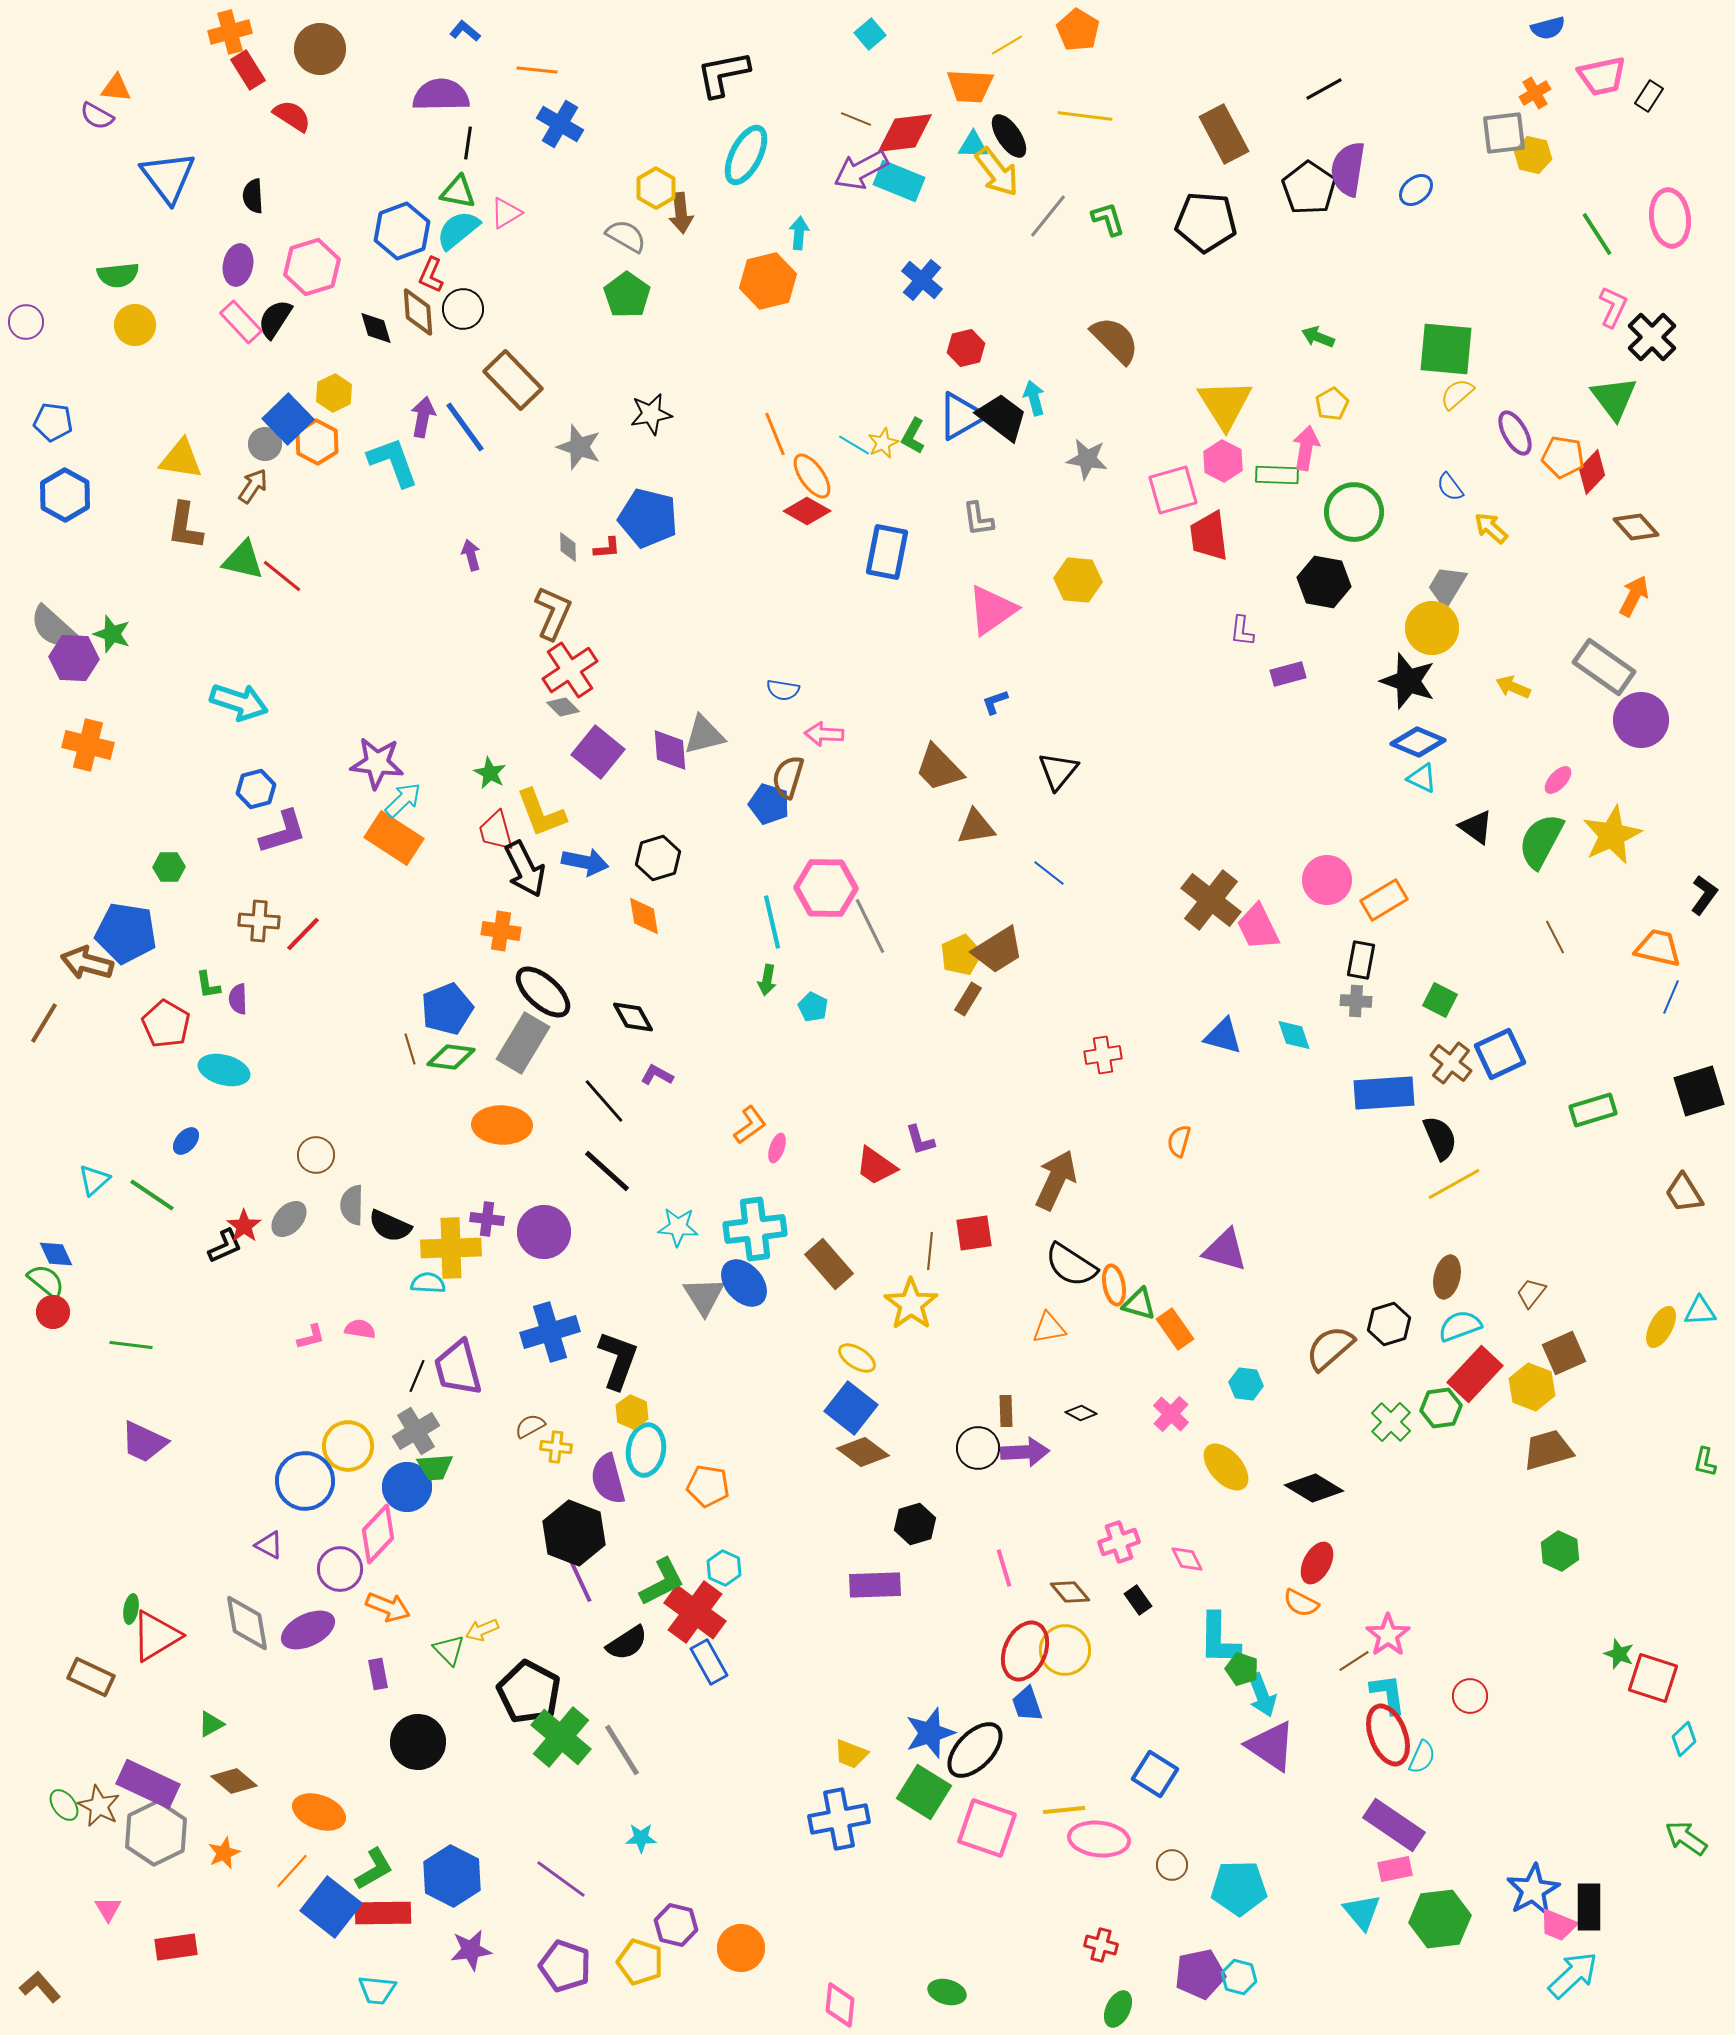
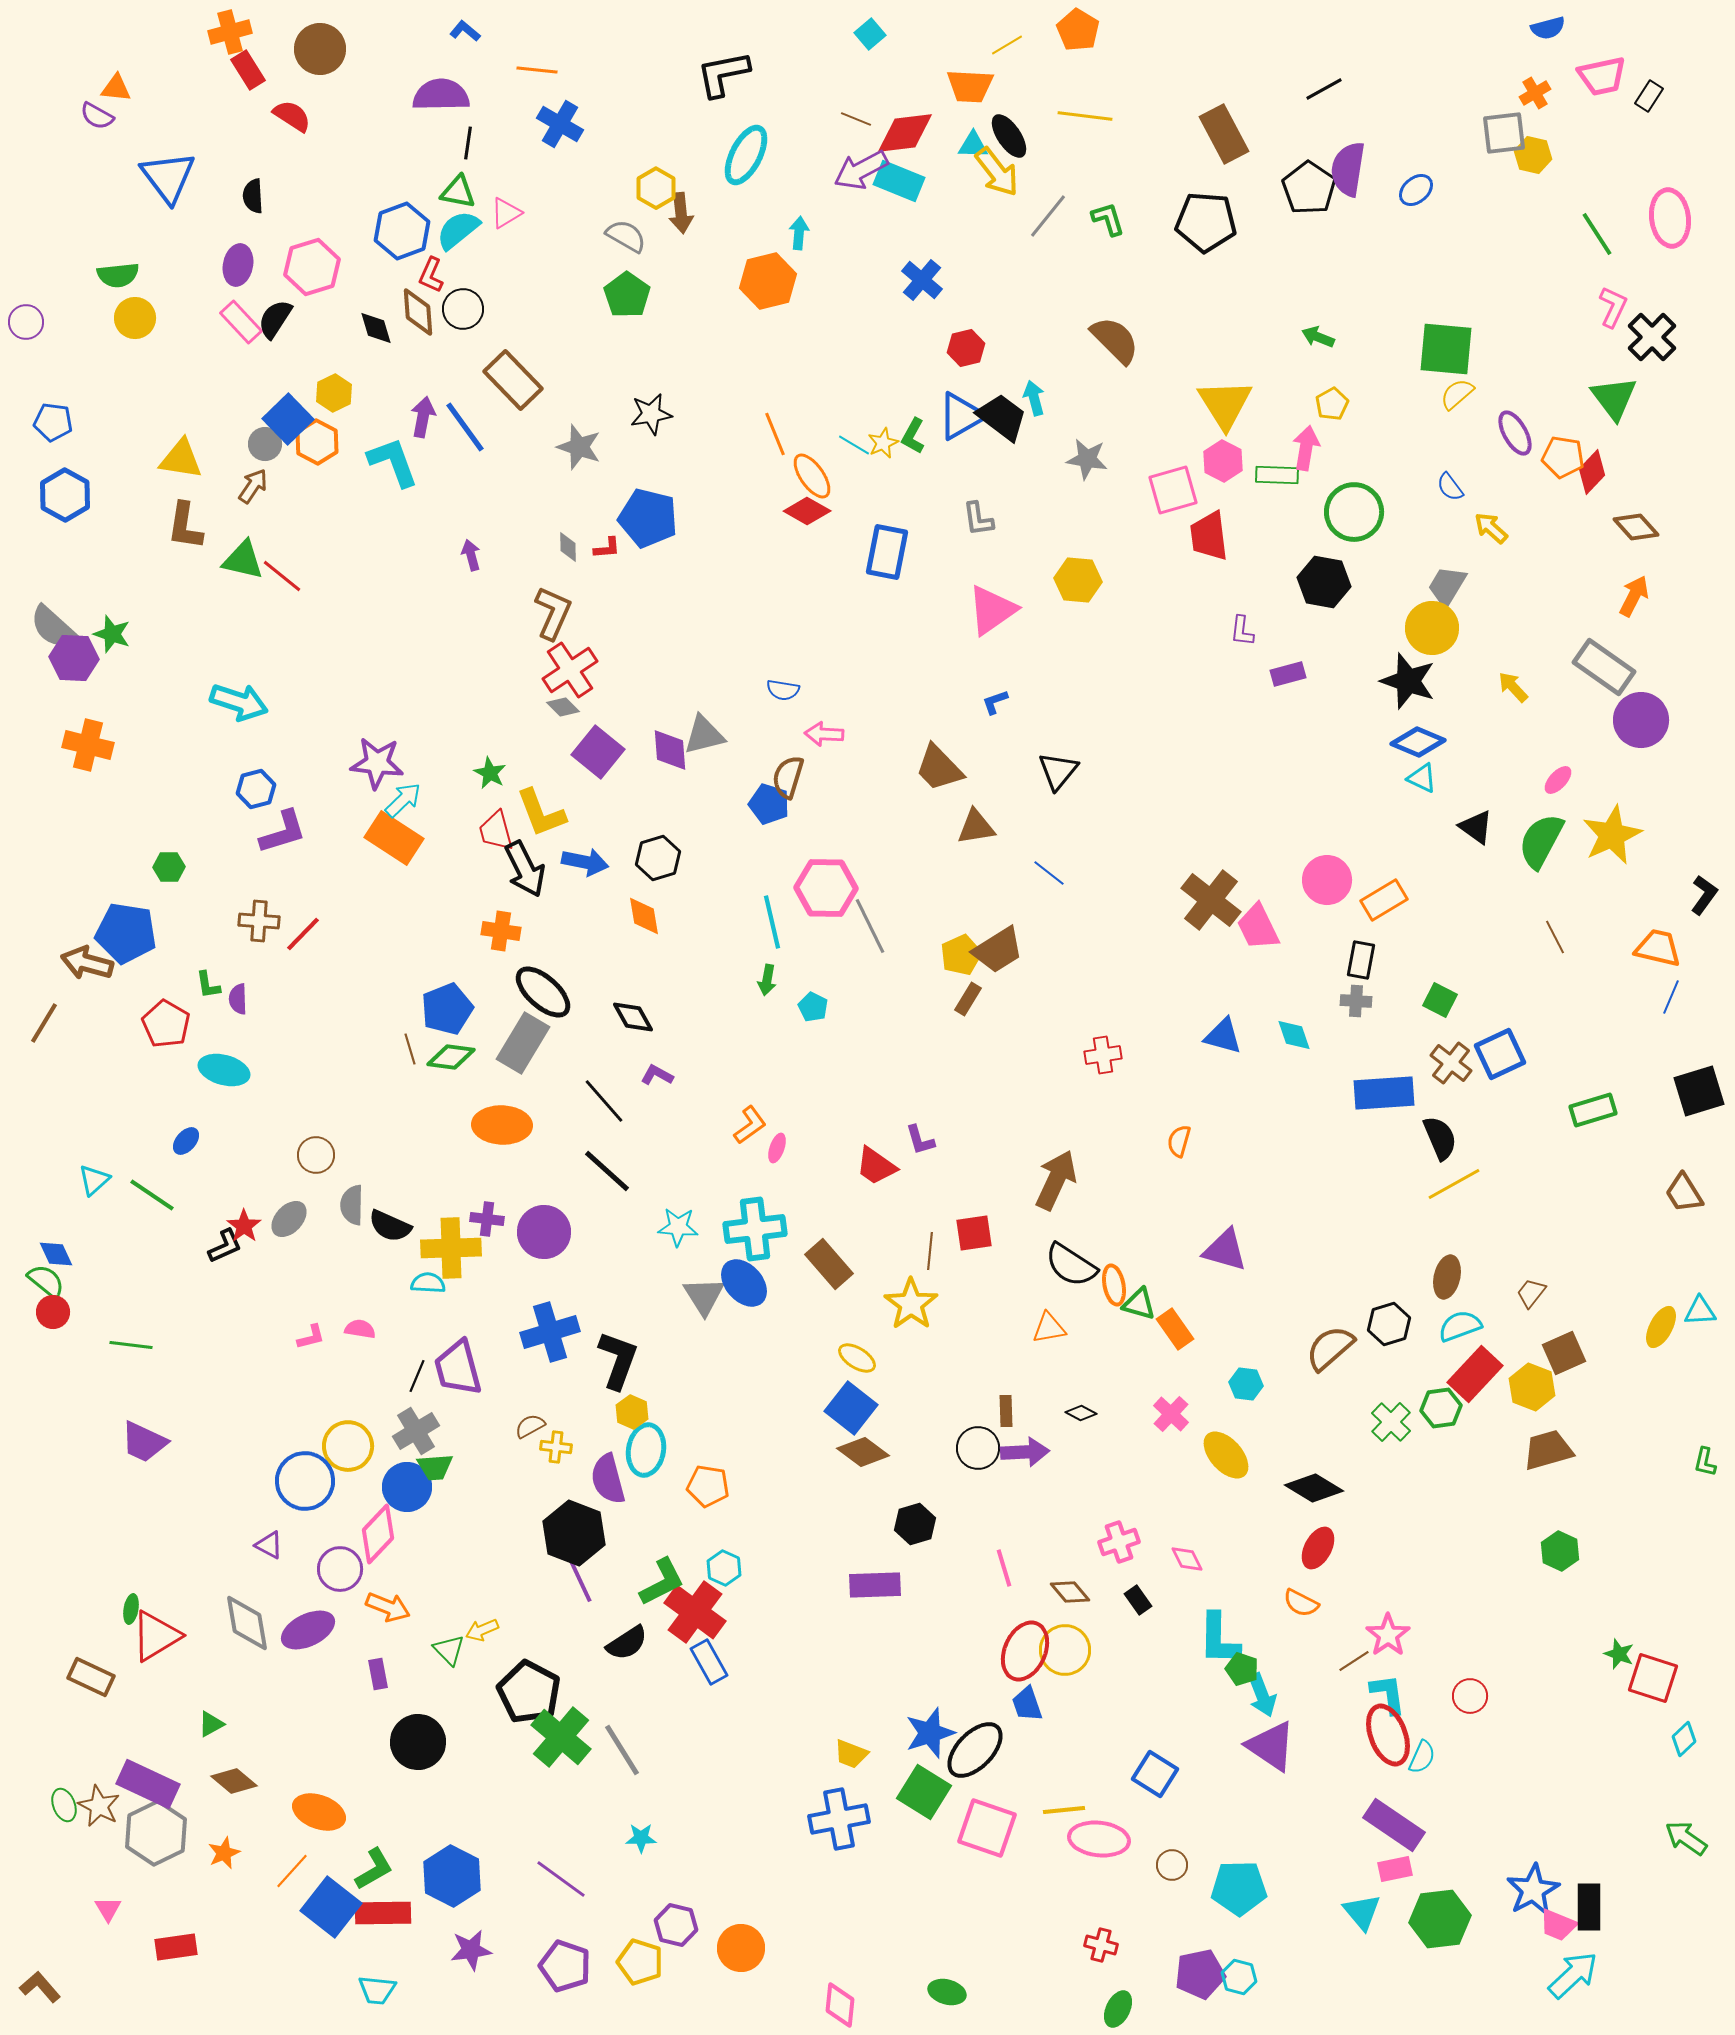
yellow circle at (135, 325): moved 7 px up
yellow arrow at (1513, 687): rotated 24 degrees clockwise
yellow ellipse at (1226, 1467): moved 12 px up
red ellipse at (1317, 1563): moved 1 px right, 15 px up
green ellipse at (64, 1805): rotated 16 degrees clockwise
